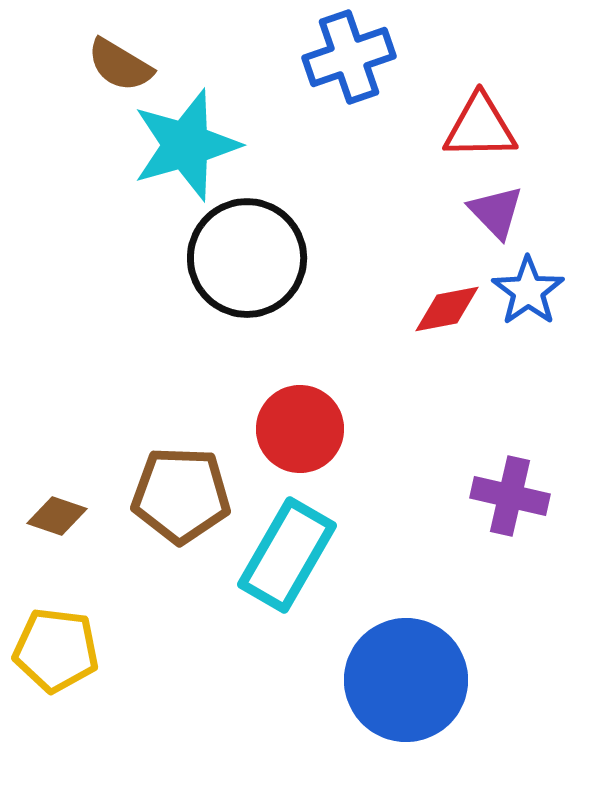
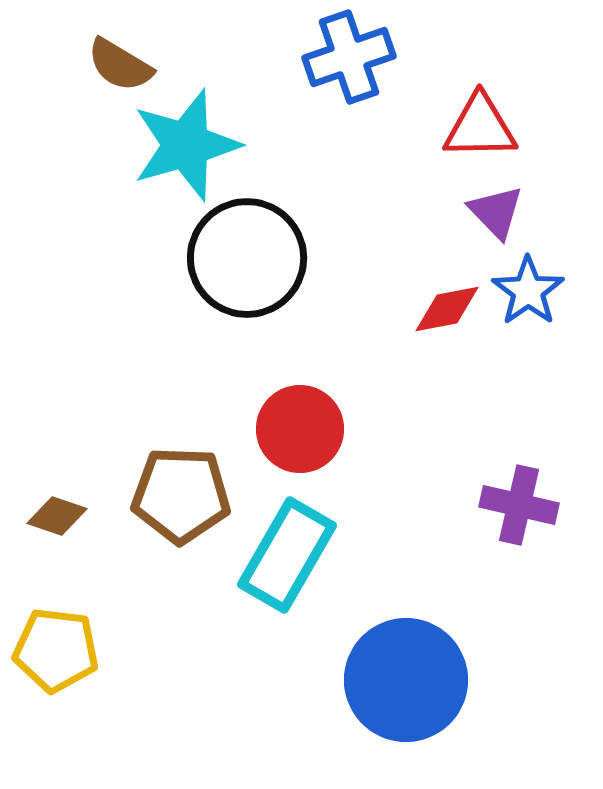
purple cross: moved 9 px right, 9 px down
